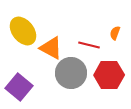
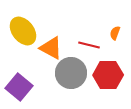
red hexagon: moved 1 px left
